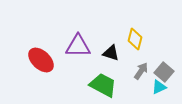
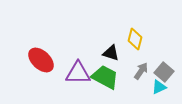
purple triangle: moved 27 px down
green trapezoid: moved 2 px right, 8 px up
